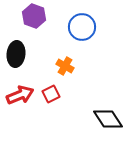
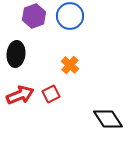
purple hexagon: rotated 20 degrees clockwise
blue circle: moved 12 px left, 11 px up
orange cross: moved 5 px right, 1 px up; rotated 12 degrees clockwise
